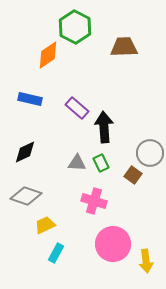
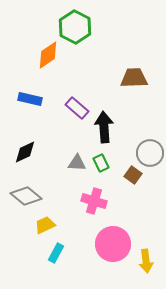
brown trapezoid: moved 10 px right, 31 px down
gray diamond: rotated 20 degrees clockwise
